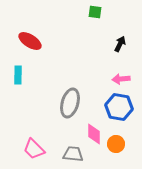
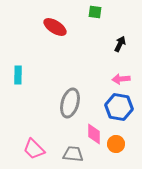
red ellipse: moved 25 px right, 14 px up
